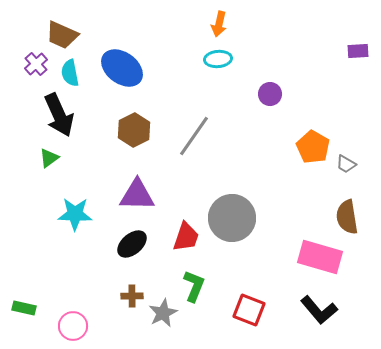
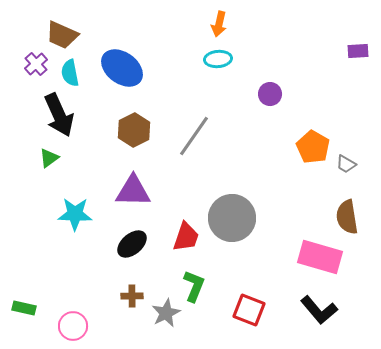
purple triangle: moved 4 px left, 4 px up
gray star: moved 3 px right
